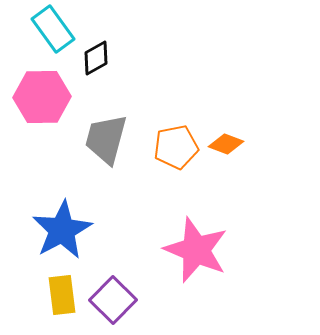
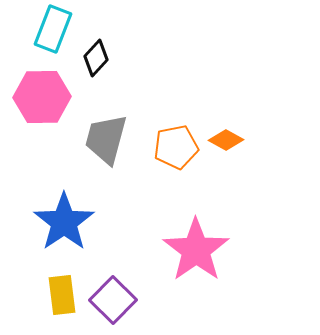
cyan rectangle: rotated 57 degrees clockwise
black diamond: rotated 18 degrees counterclockwise
orange diamond: moved 4 px up; rotated 8 degrees clockwise
blue star: moved 2 px right, 8 px up; rotated 6 degrees counterclockwise
pink star: rotated 14 degrees clockwise
